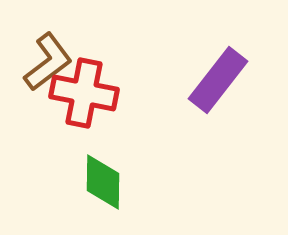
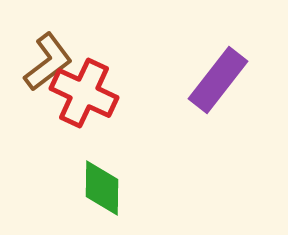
red cross: rotated 14 degrees clockwise
green diamond: moved 1 px left, 6 px down
